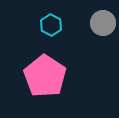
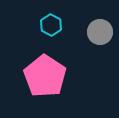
gray circle: moved 3 px left, 9 px down
